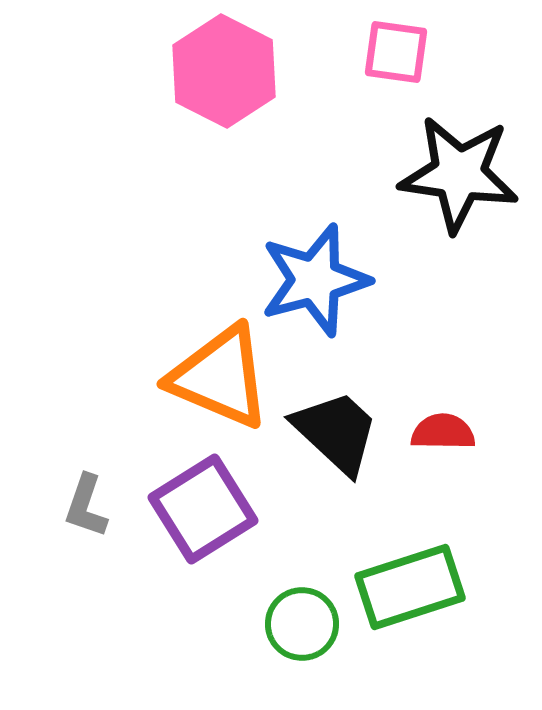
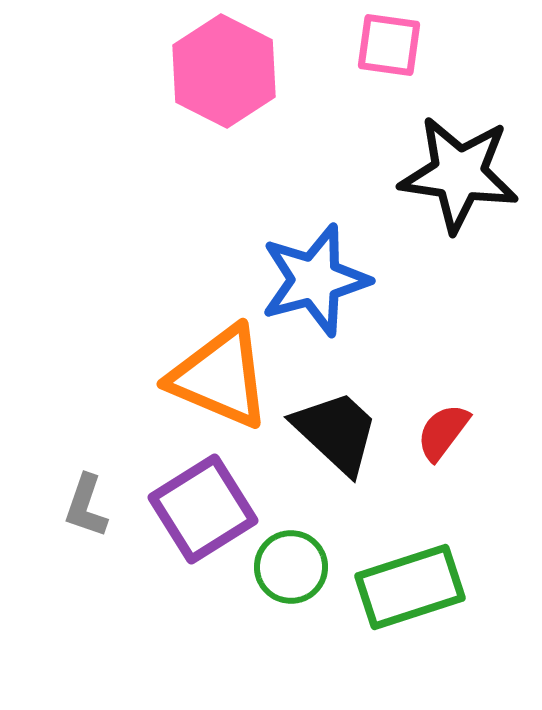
pink square: moved 7 px left, 7 px up
red semicircle: rotated 54 degrees counterclockwise
green circle: moved 11 px left, 57 px up
